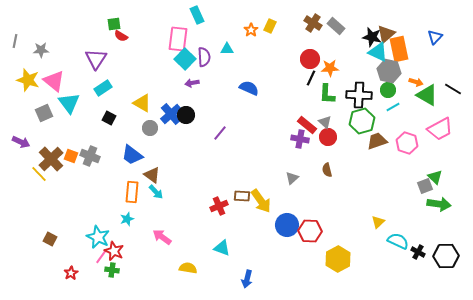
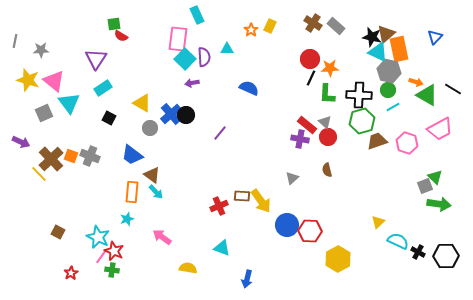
brown square at (50, 239): moved 8 px right, 7 px up
